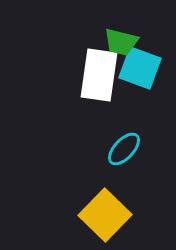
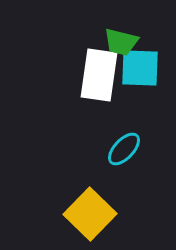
cyan square: rotated 18 degrees counterclockwise
yellow square: moved 15 px left, 1 px up
